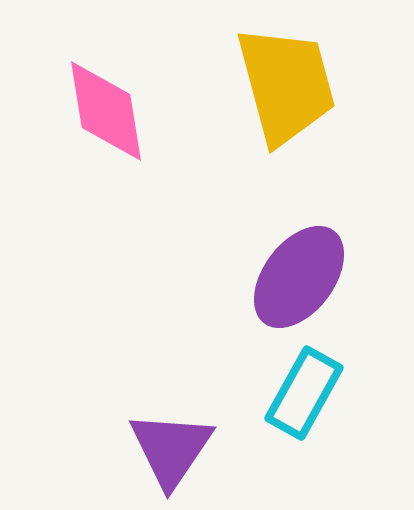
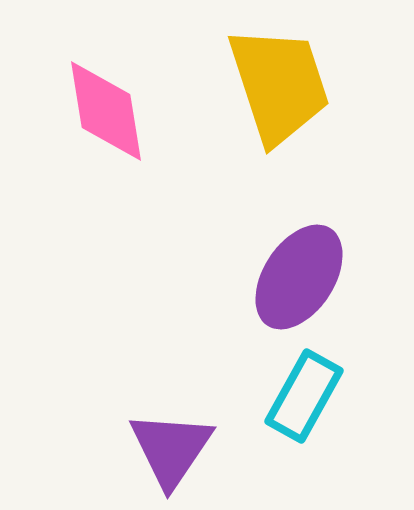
yellow trapezoid: moved 7 px left; rotated 3 degrees counterclockwise
purple ellipse: rotated 4 degrees counterclockwise
cyan rectangle: moved 3 px down
